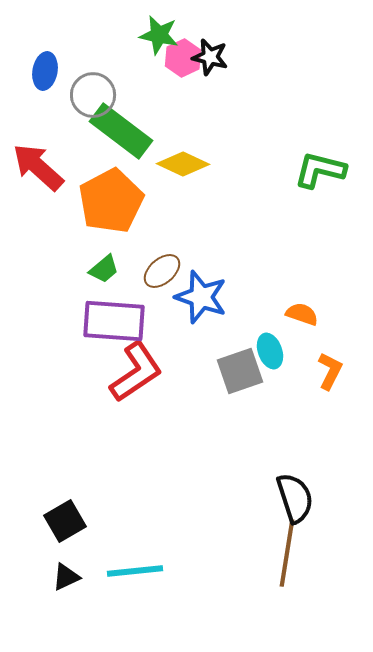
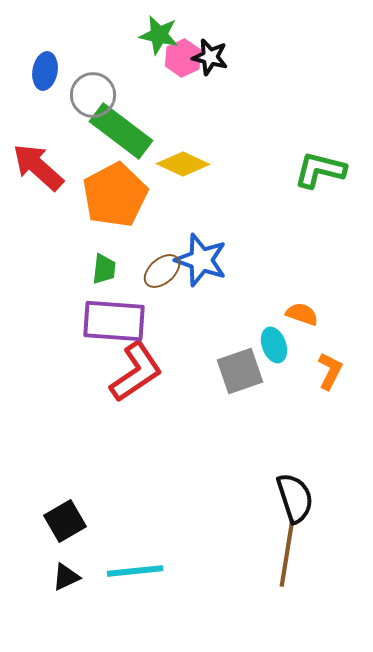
orange pentagon: moved 4 px right, 6 px up
green trapezoid: rotated 44 degrees counterclockwise
blue star: moved 37 px up
cyan ellipse: moved 4 px right, 6 px up
